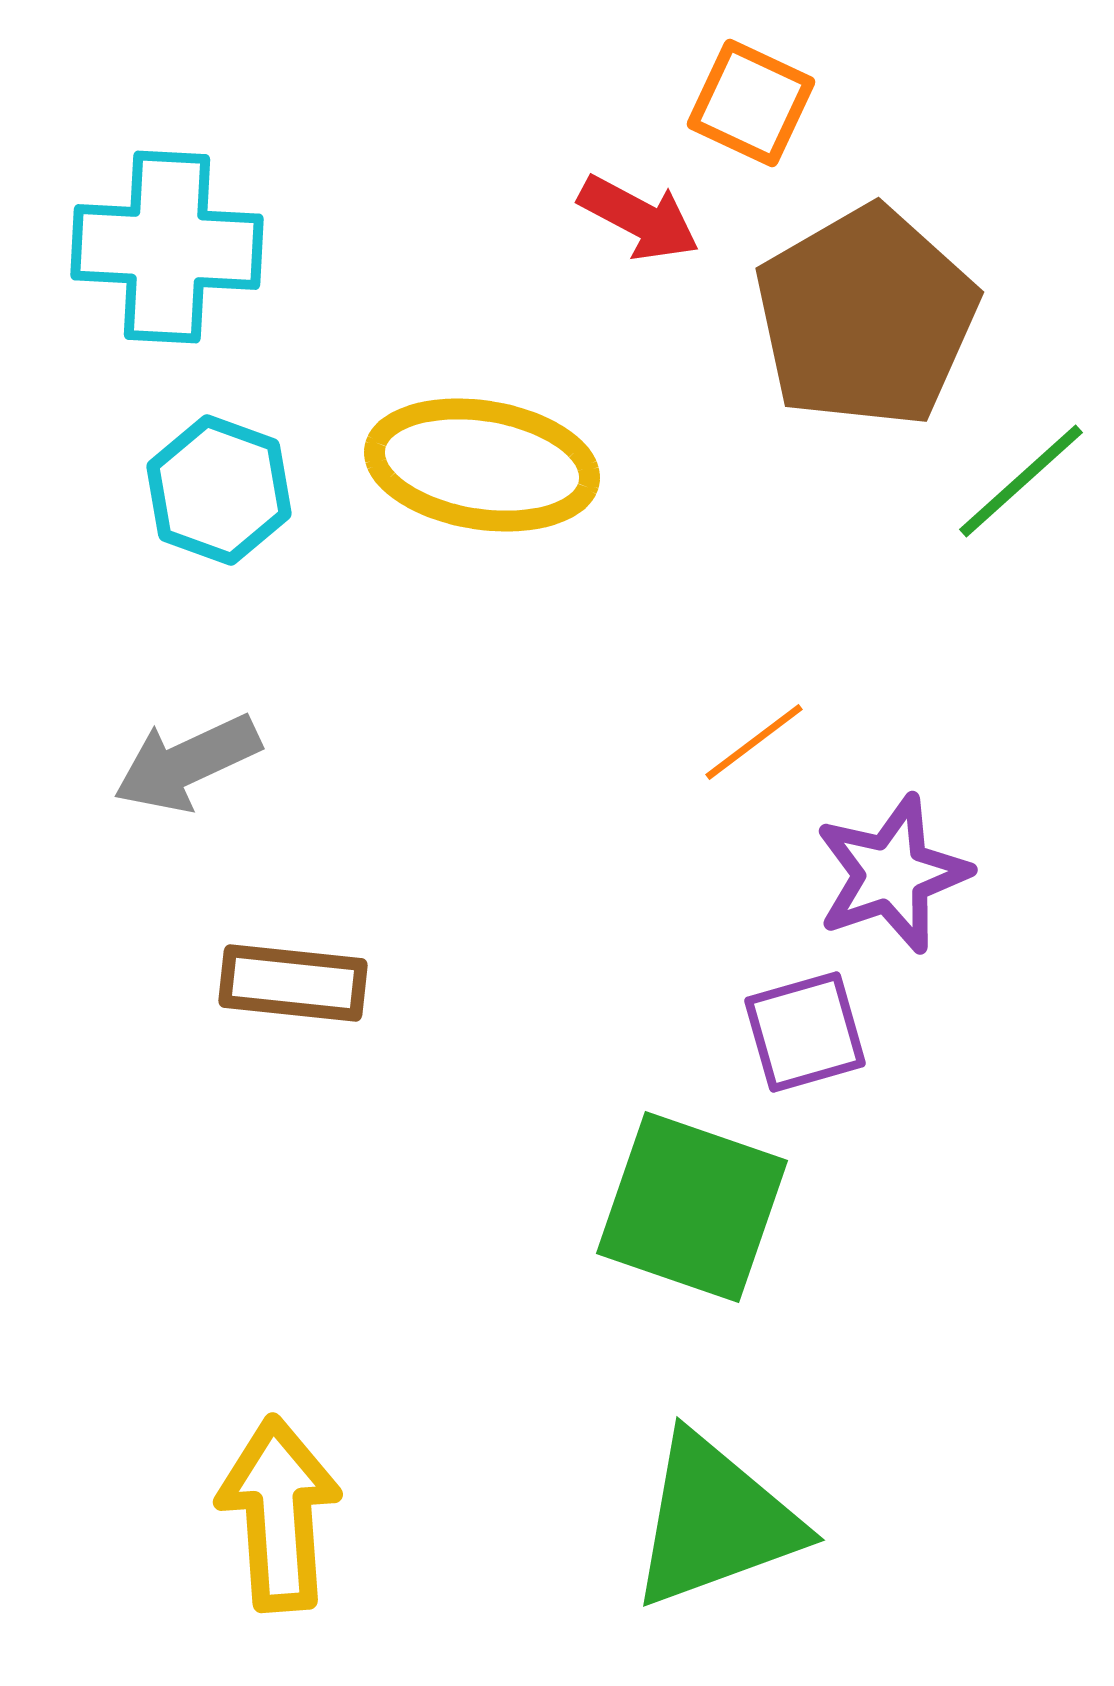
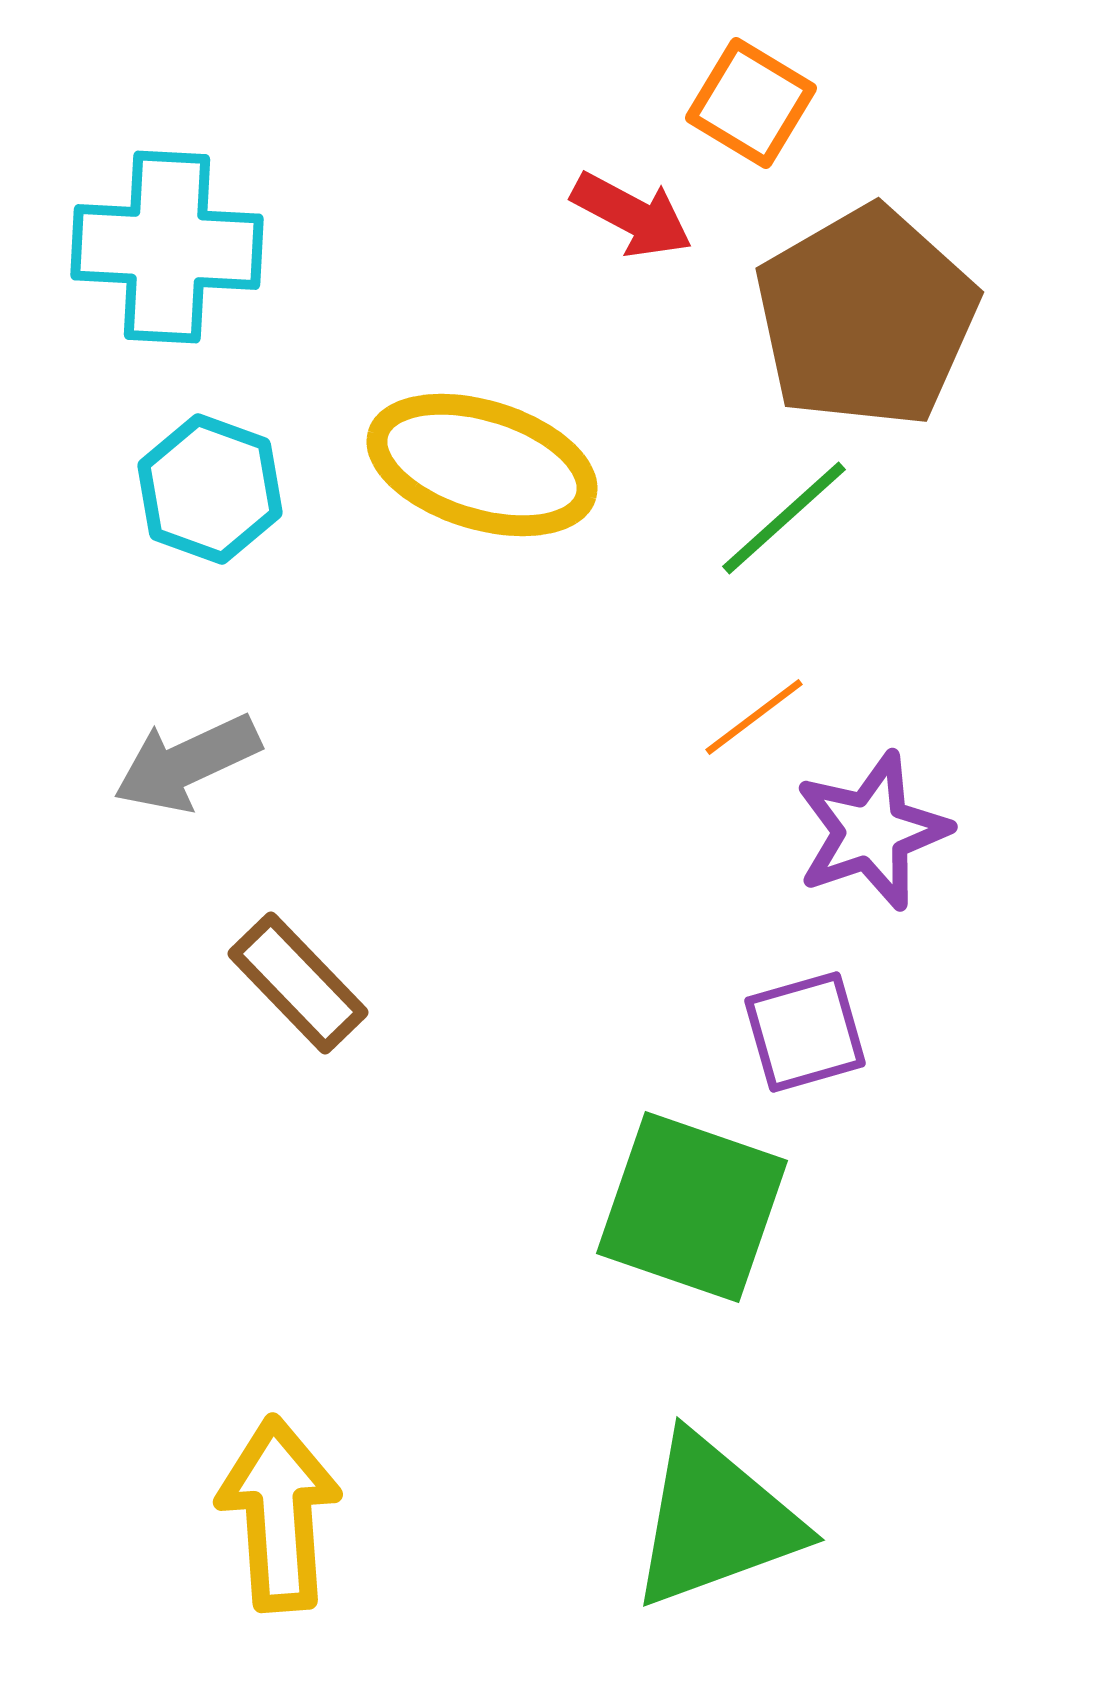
orange square: rotated 6 degrees clockwise
red arrow: moved 7 px left, 3 px up
yellow ellipse: rotated 8 degrees clockwise
green line: moved 237 px left, 37 px down
cyan hexagon: moved 9 px left, 1 px up
orange line: moved 25 px up
purple star: moved 20 px left, 43 px up
brown rectangle: moved 5 px right; rotated 40 degrees clockwise
